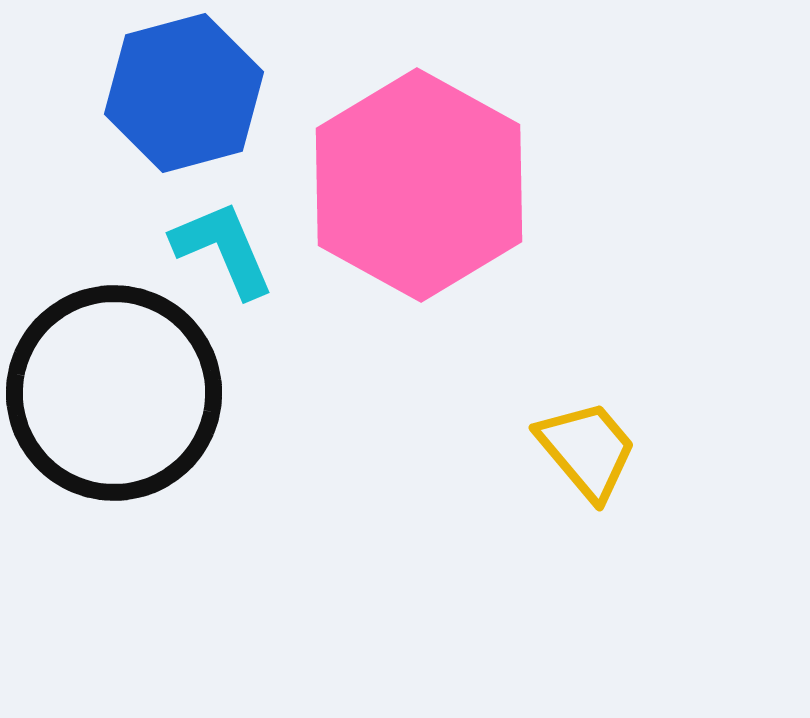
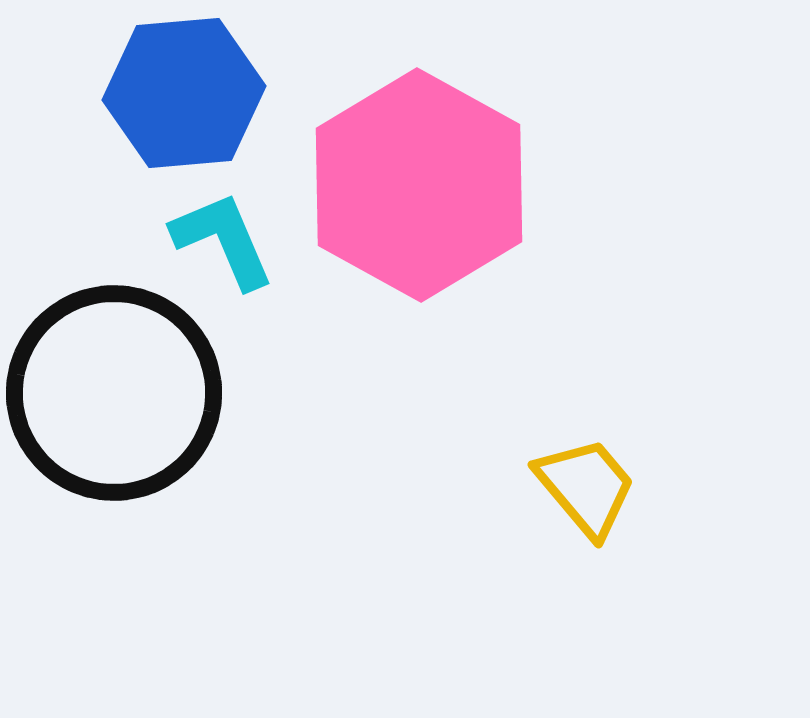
blue hexagon: rotated 10 degrees clockwise
cyan L-shape: moved 9 px up
yellow trapezoid: moved 1 px left, 37 px down
